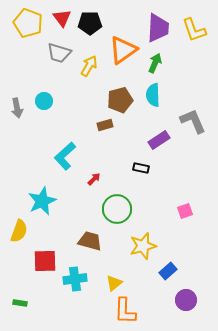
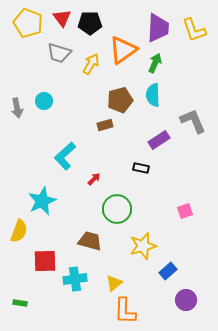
yellow arrow: moved 2 px right, 2 px up
